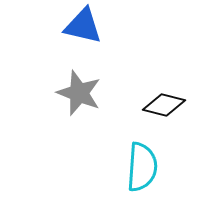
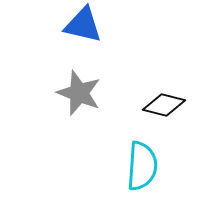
blue triangle: moved 1 px up
cyan semicircle: moved 1 px up
